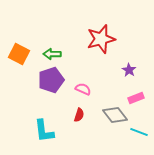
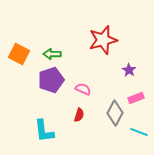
red star: moved 2 px right, 1 px down
gray diamond: moved 2 px up; rotated 65 degrees clockwise
